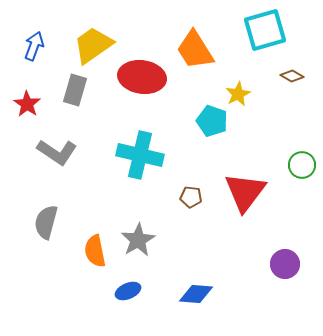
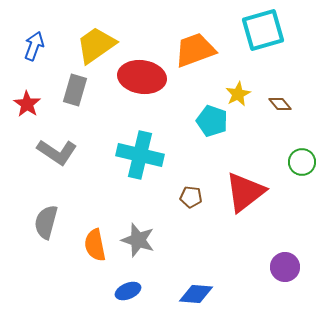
cyan square: moved 2 px left
yellow trapezoid: moved 3 px right
orange trapezoid: rotated 102 degrees clockwise
brown diamond: moved 12 px left, 28 px down; rotated 20 degrees clockwise
green circle: moved 3 px up
red triangle: rotated 15 degrees clockwise
gray star: rotated 24 degrees counterclockwise
orange semicircle: moved 6 px up
purple circle: moved 3 px down
